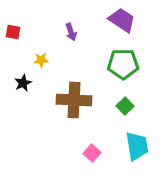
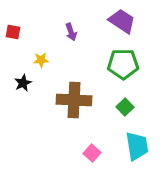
purple trapezoid: moved 1 px down
green square: moved 1 px down
